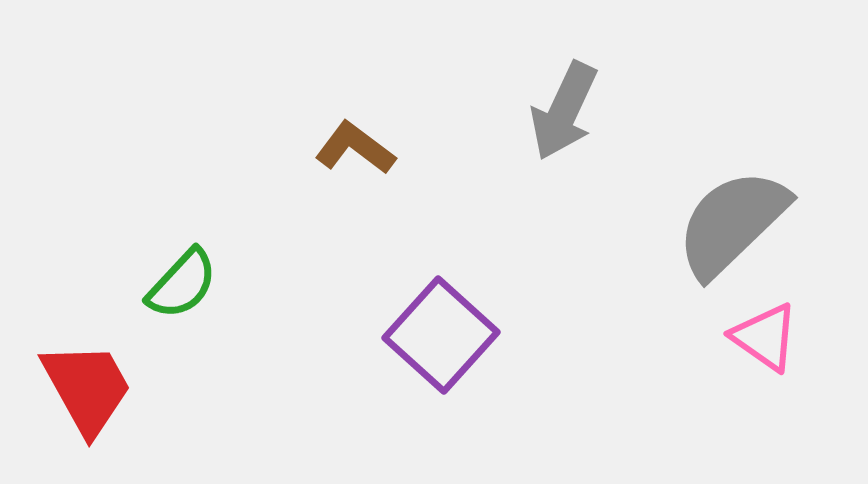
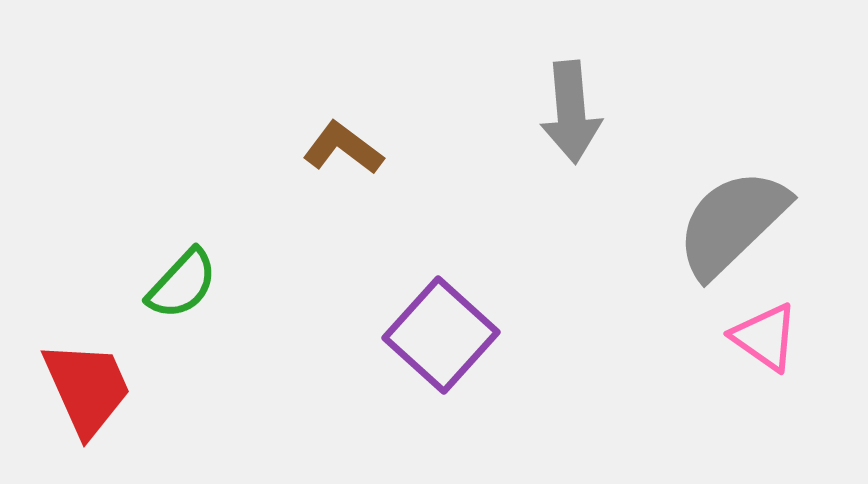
gray arrow: moved 7 px right, 1 px down; rotated 30 degrees counterclockwise
brown L-shape: moved 12 px left
red trapezoid: rotated 5 degrees clockwise
